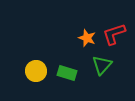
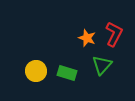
red L-shape: rotated 135 degrees clockwise
